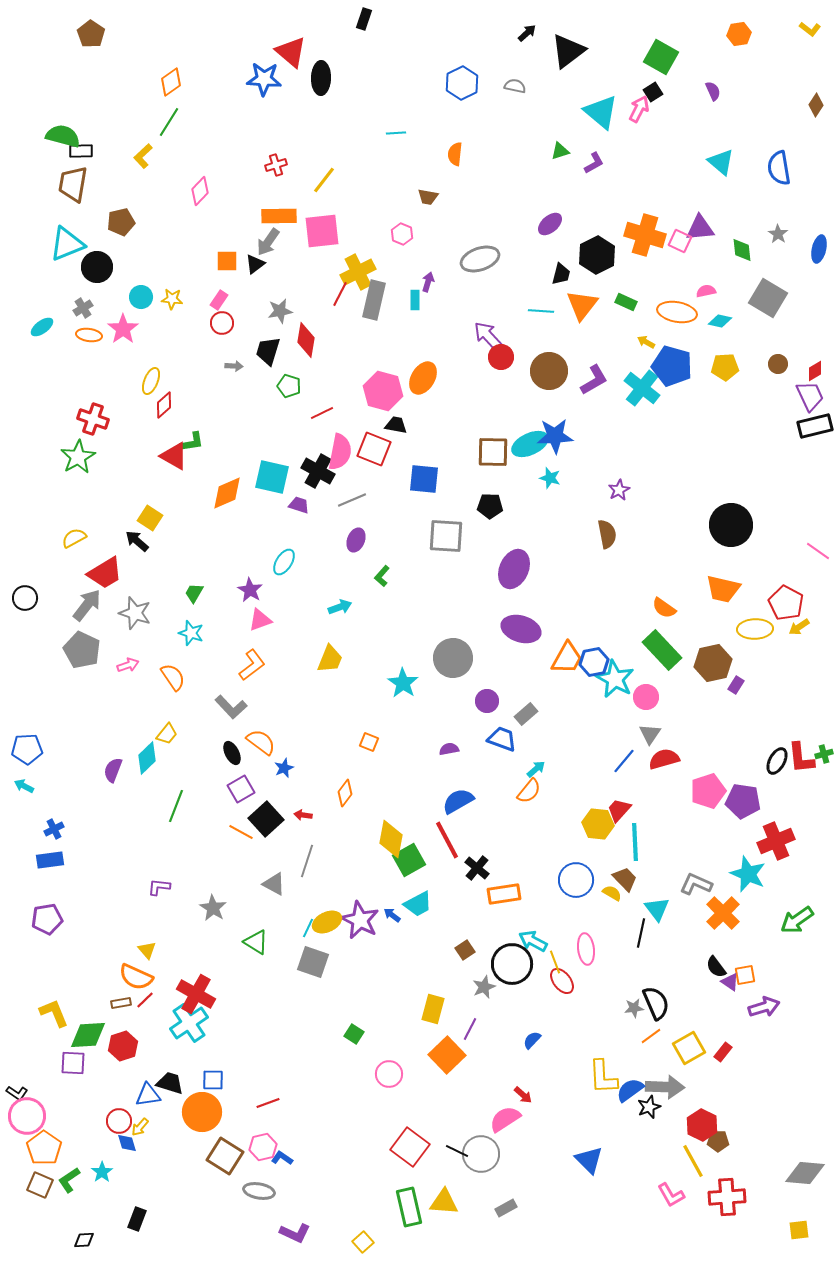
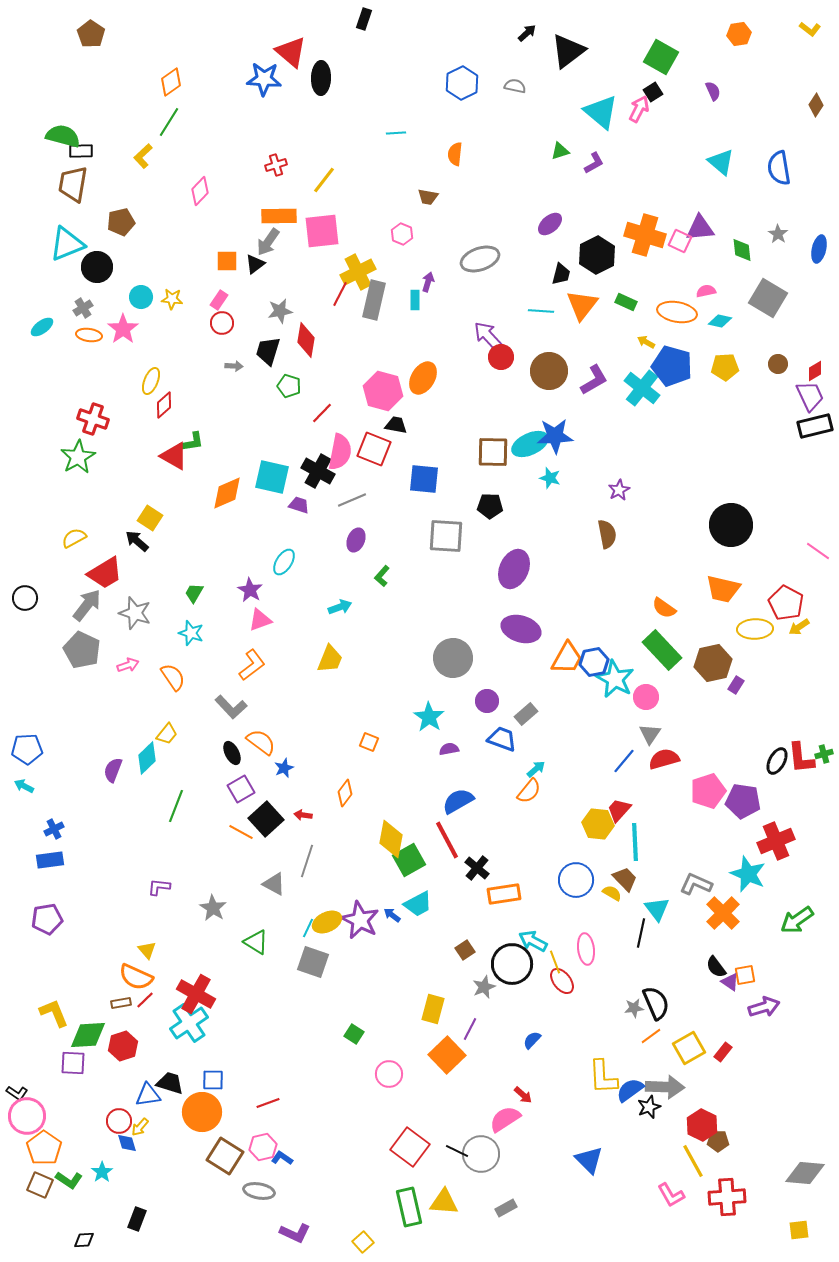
red line at (322, 413): rotated 20 degrees counterclockwise
cyan star at (403, 683): moved 26 px right, 34 px down
green L-shape at (69, 1180): rotated 112 degrees counterclockwise
